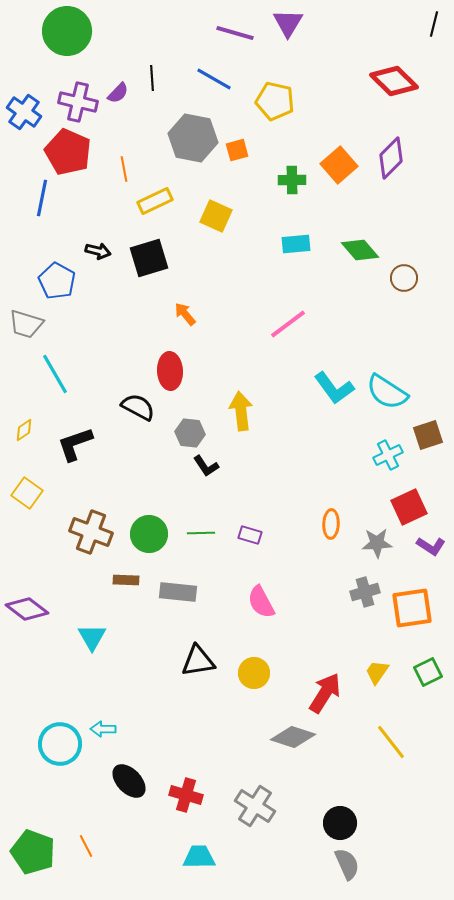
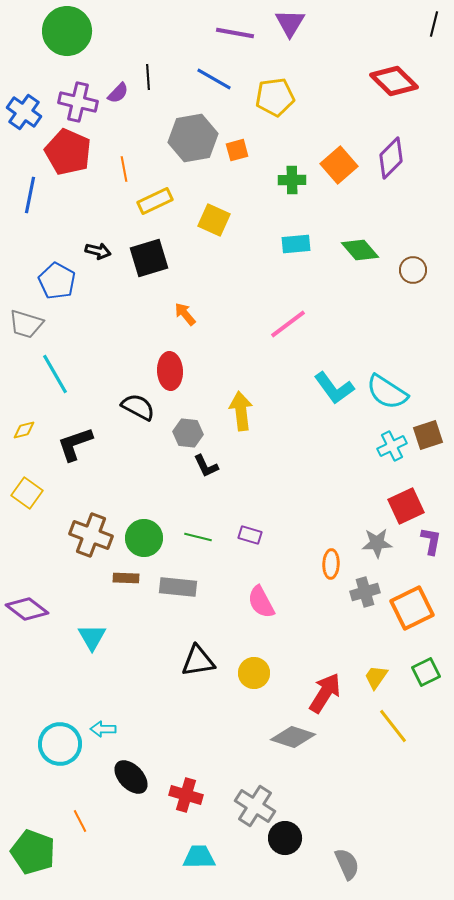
purple triangle at (288, 23): moved 2 px right
purple line at (235, 33): rotated 6 degrees counterclockwise
black line at (152, 78): moved 4 px left, 1 px up
yellow pentagon at (275, 101): moved 4 px up; rotated 21 degrees counterclockwise
gray hexagon at (193, 138): rotated 21 degrees counterclockwise
blue line at (42, 198): moved 12 px left, 3 px up
yellow square at (216, 216): moved 2 px left, 4 px down
brown circle at (404, 278): moved 9 px right, 8 px up
yellow diamond at (24, 430): rotated 20 degrees clockwise
gray hexagon at (190, 433): moved 2 px left
cyan cross at (388, 455): moved 4 px right, 9 px up
black L-shape at (206, 466): rotated 8 degrees clockwise
red square at (409, 507): moved 3 px left, 1 px up
orange ellipse at (331, 524): moved 40 px down
brown cross at (91, 532): moved 3 px down
green line at (201, 533): moved 3 px left, 4 px down; rotated 16 degrees clockwise
green circle at (149, 534): moved 5 px left, 4 px down
purple L-shape at (431, 546): moved 5 px up; rotated 112 degrees counterclockwise
brown rectangle at (126, 580): moved 2 px up
gray rectangle at (178, 592): moved 5 px up
orange square at (412, 608): rotated 18 degrees counterclockwise
yellow trapezoid at (377, 672): moved 1 px left, 5 px down
green square at (428, 672): moved 2 px left
yellow line at (391, 742): moved 2 px right, 16 px up
black ellipse at (129, 781): moved 2 px right, 4 px up
black circle at (340, 823): moved 55 px left, 15 px down
orange line at (86, 846): moved 6 px left, 25 px up
